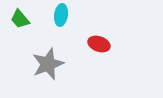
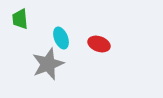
cyan ellipse: moved 23 px down; rotated 30 degrees counterclockwise
green trapezoid: rotated 35 degrees clockwise
